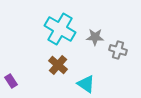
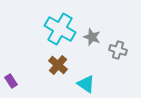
gray star: moved 3 px left; rotated 18 degrees clockwise
